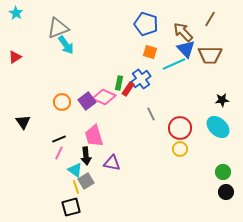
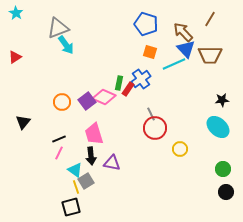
black triangle: rotated 14 degrees clockwise
red circle: moved 25 px left
pink trapezoid: moved 2 px up
black arrow: moved 5 px right
green circle: moved 3 px up
